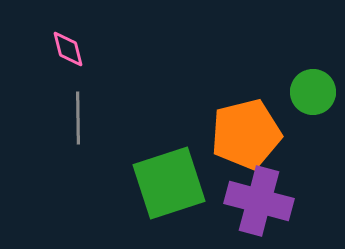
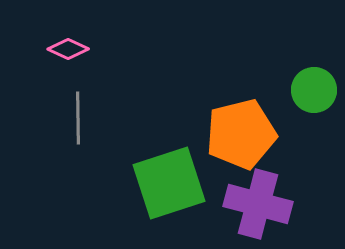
pink diamond: rotated 51 degrees counterclockwise
green circle: moved 1 px right, 2 px up
orange pentagon: moved 5 px left
purple cross: moved 1 px left, 3 px down
